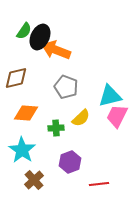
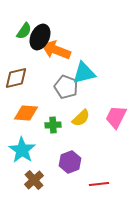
cyan triangle: moved 26 px left, 23 px up
pink trapezoid: moved 1 px left, 1 px down
green cross: moved 3 px left, 3 px up
